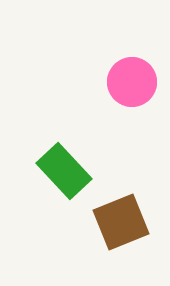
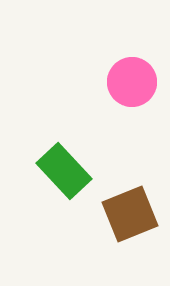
brown square: moved 9 px right, 8 px up
